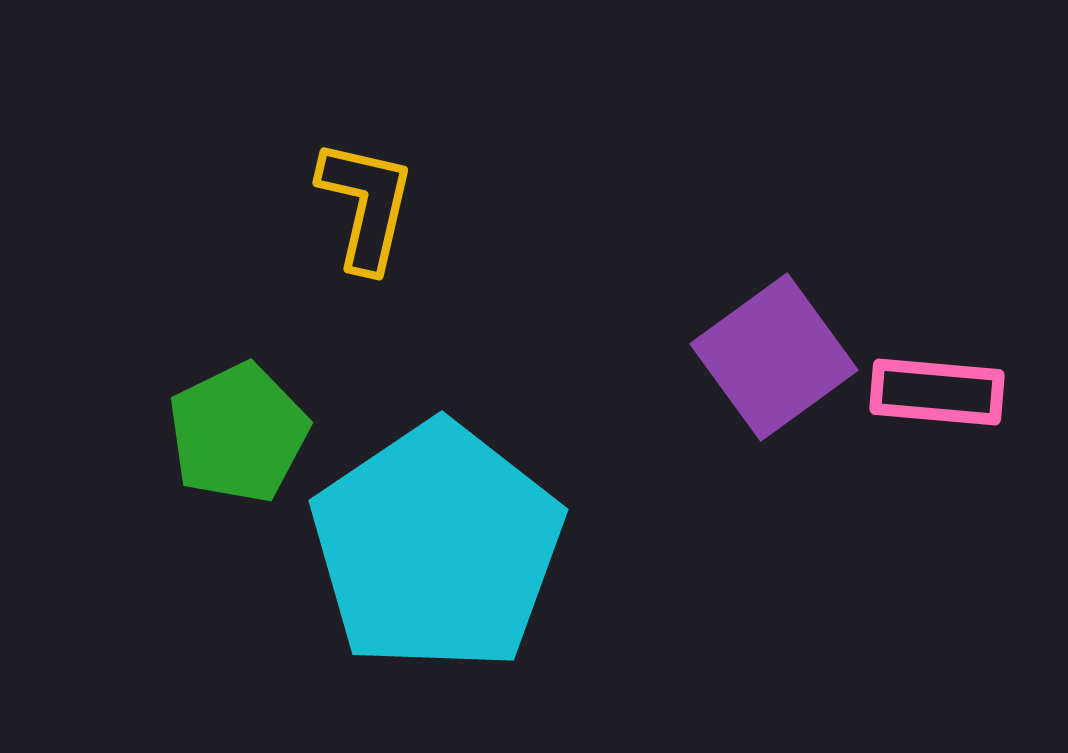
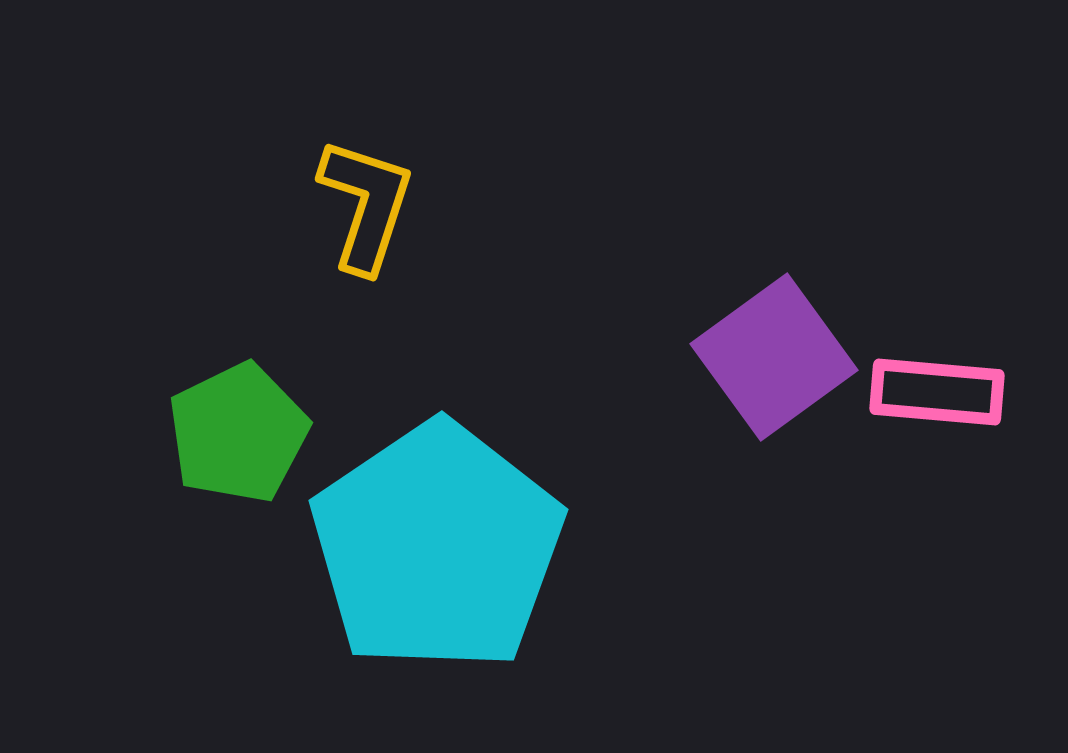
yellow L-shape: rotated 5 degrees clockwise
